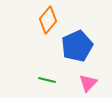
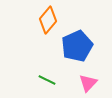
green line: rotated 12 degrees clockwise
